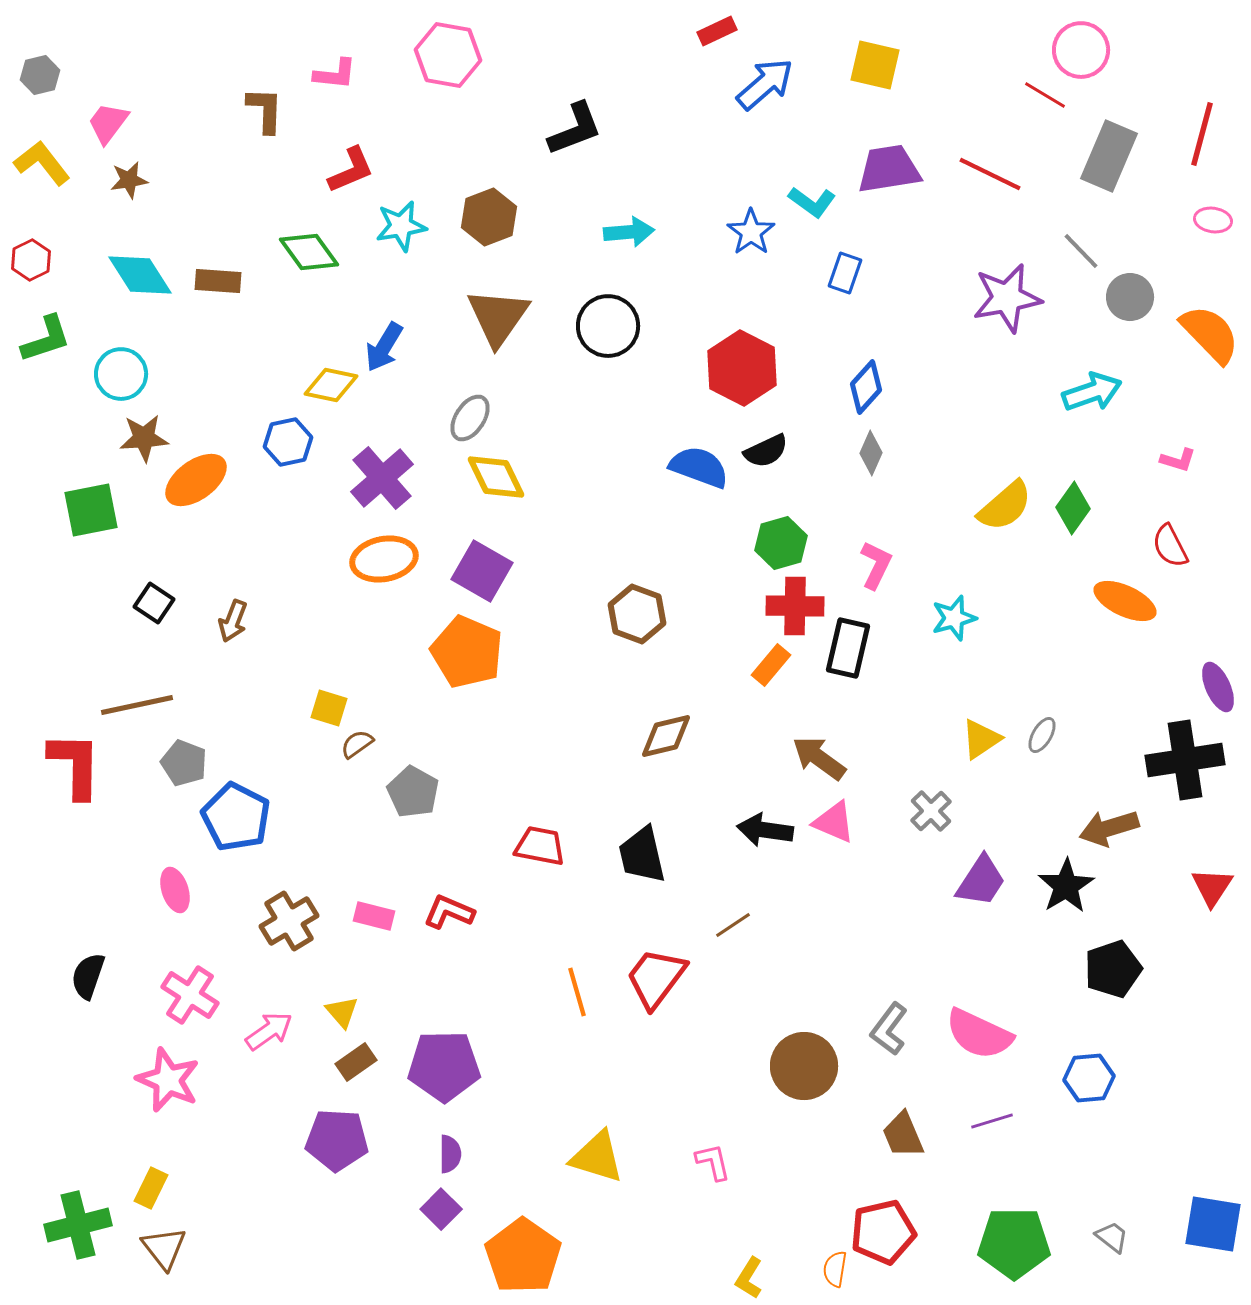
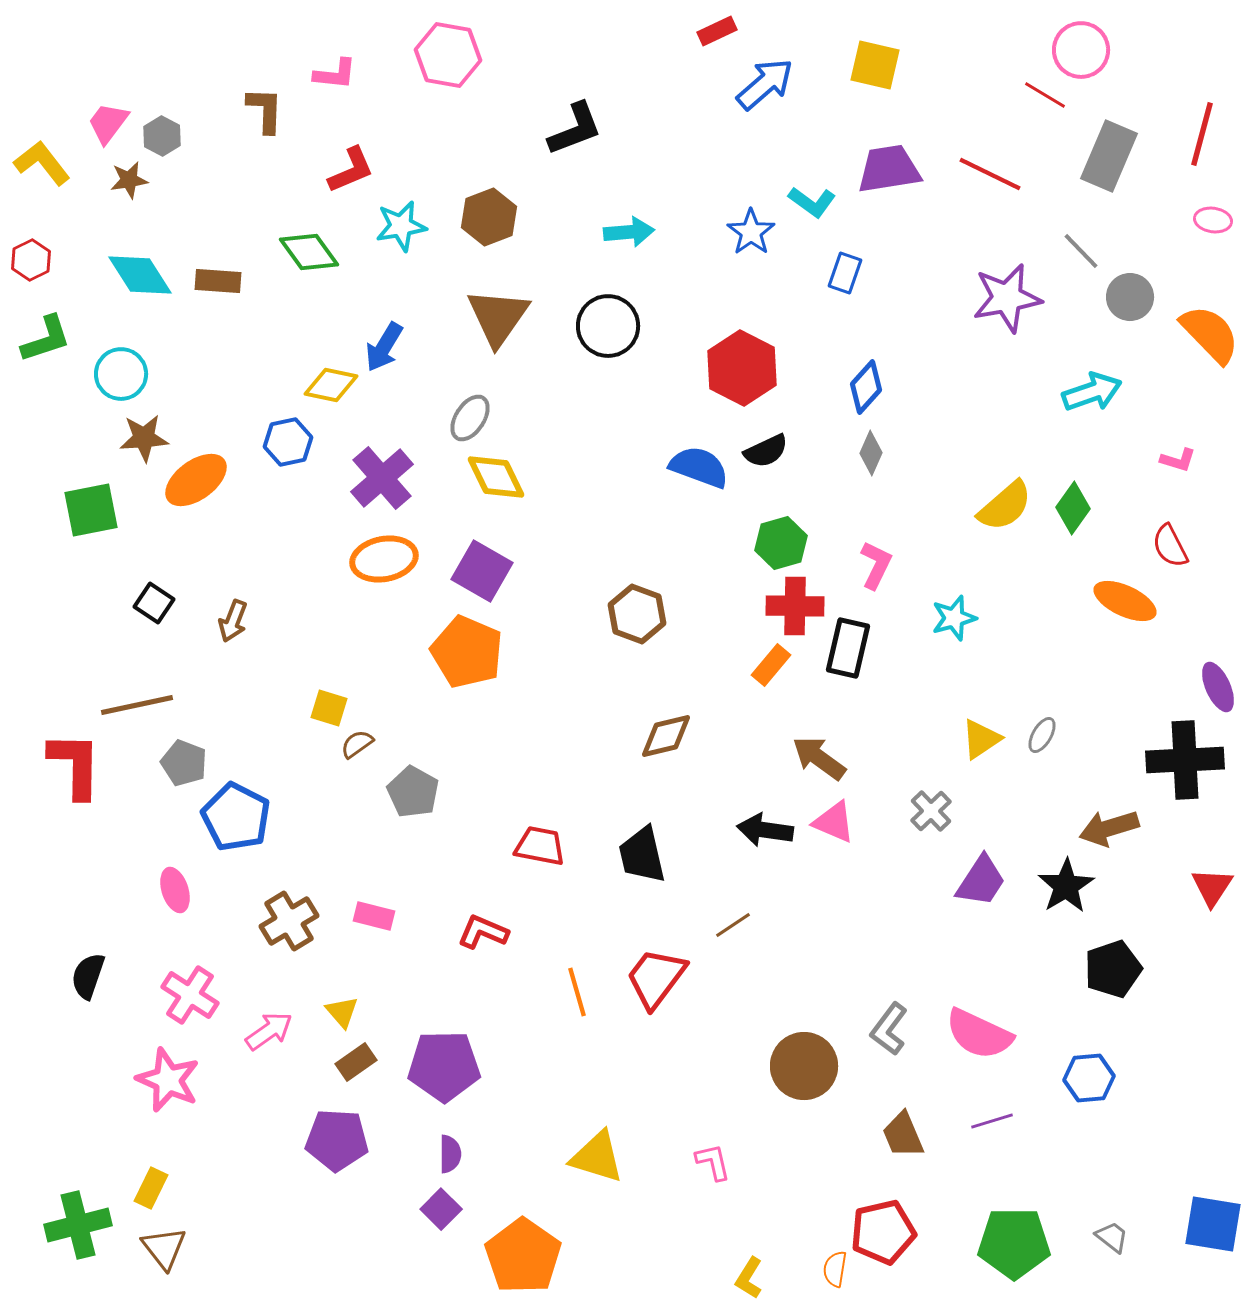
gray hexagon at (40, 75): moved 122 px right, 61 px down; rotated 18 degrees counterclockwise
black cross at (1185, 760): rotated 6 degrees clockwise
red L-shape at (449, 912): moved 34 px right, 20 px down
